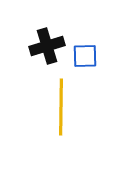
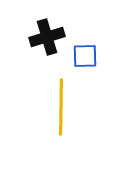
black cross: moved 9 px up
